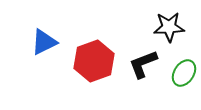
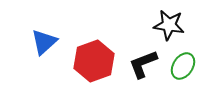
black star: moved 2 px up; rotated 12 degrees clockwise
blue triangle: rotated 16 degrees counterclockwise
green ellipse: moved 1 px left, 7 px up
